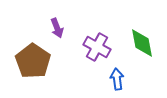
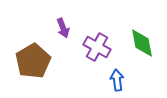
purple arrow: moved 6 px right
brown pentagon: rotated 8 degrees clockwise
blue arrow: moved 1 px down
